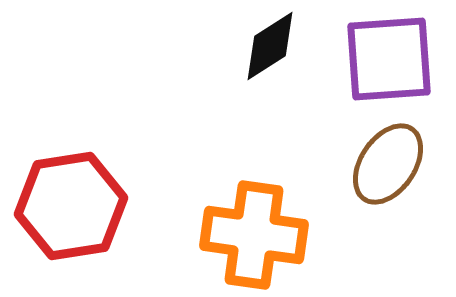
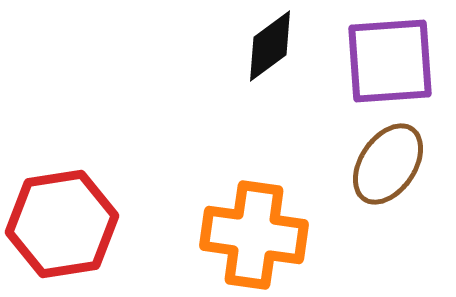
black diamond: rotated 4 degrees counterclockwise
purple square: moved 1 px right, 2 px down
red hexagon: moved 9 px left, 18 px down
